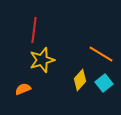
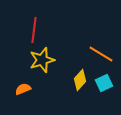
cyan square: rotated 12 degrees clockwise
